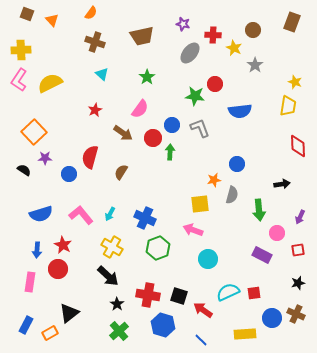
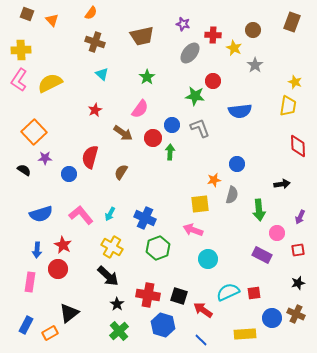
red circle at (215, 84): moved 2 px left, 3 px up
